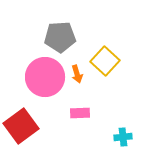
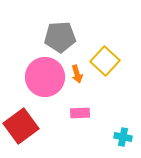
cyan cross: rotated 18 degrees clockwise
